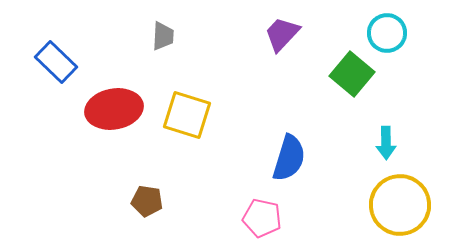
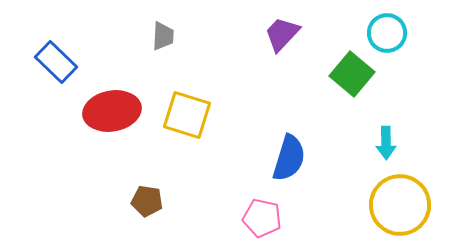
red ellipse: moved 2 px left, 2 px down
